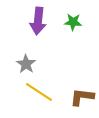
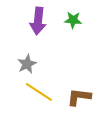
green star: moved 2 px up
gray star: moved 1 px right; rotated 12 degrees clockwise
brown L-shape: moved 3 px left
